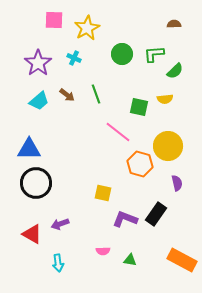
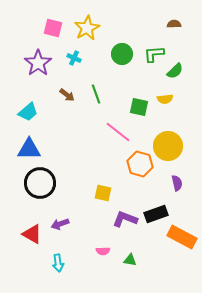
pink square: moved 1 px left, 8 px down; rotated 12 degrees clockwise
cyan trapezoid: moved 11 px left, 11 px down
black circle: moved 4 px right
black rectangle: rotated 35 degrees clockwise
orange rectangle: moved 23 px up
